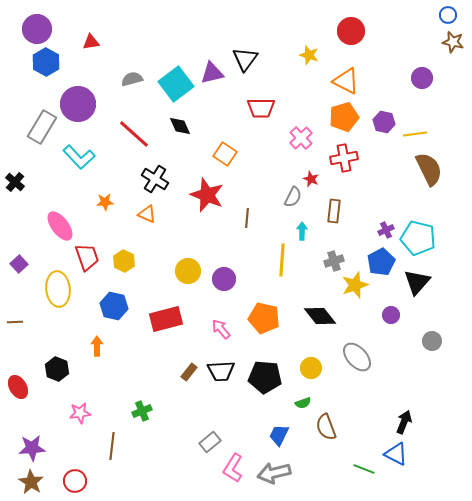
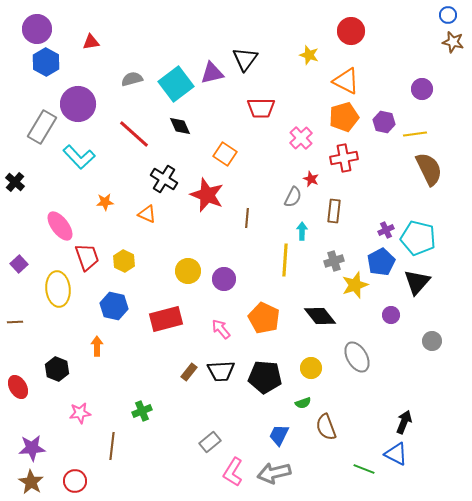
purple circle at (422, 78): moved 11 px down
black cross at (155, 179): moved 9 px right
yellow line at (282, 260): moved 3 px right
orange pentagon at (264, 318): rotated 12 degrees clockwise
gray ellipse at (357, 357): rotated 12 degrees clockwise
pink L-shape at (233, 468): moved 4 px down
